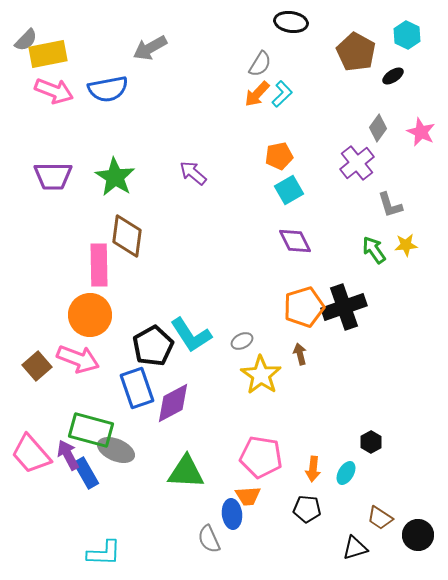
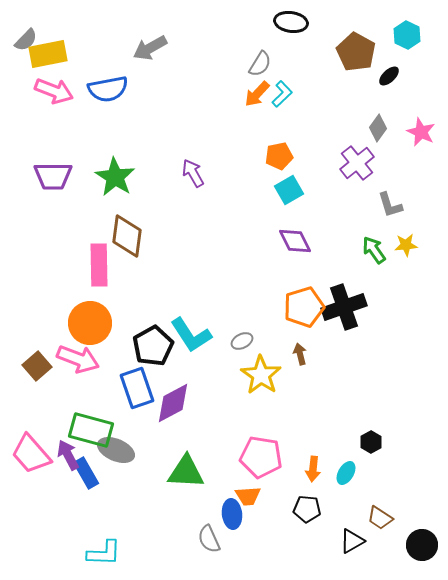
black ellipse at (393, 76): moved 4 px left; rotated 10 degrees counterclockwise
purple arrow at (193, 173): rotated 20 degrees clockwise
orange circle at (90, 315): moved 8 px down
black circle at (418, 535): moved 4 px right, 10 px down
black triangle at (355, 548): moved 3 px left, 7 px up; rotated 12 degrees counterclockwise
